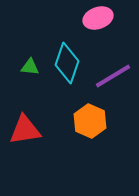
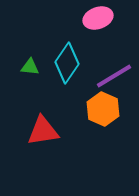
cyan diamond: rotated 15 degrees clockwise
purple line: moved 1 px right
orange hexagon: moved 13 px right, 12 px up
red triangle: moved 18 px right, 1 px down
